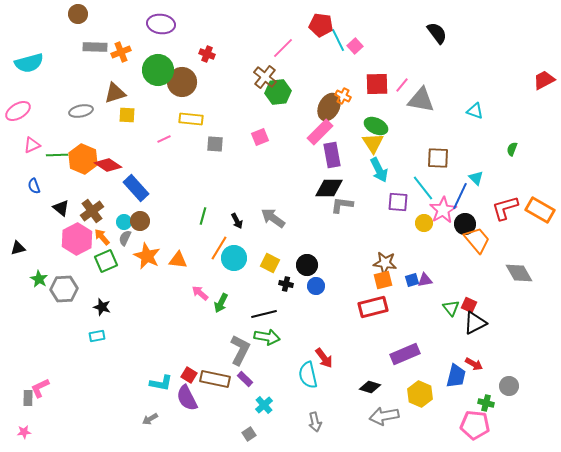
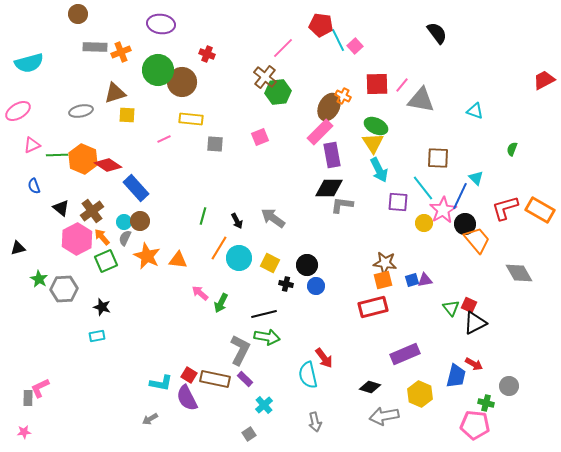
cyan circle at (234, 258): moved 5 px right
